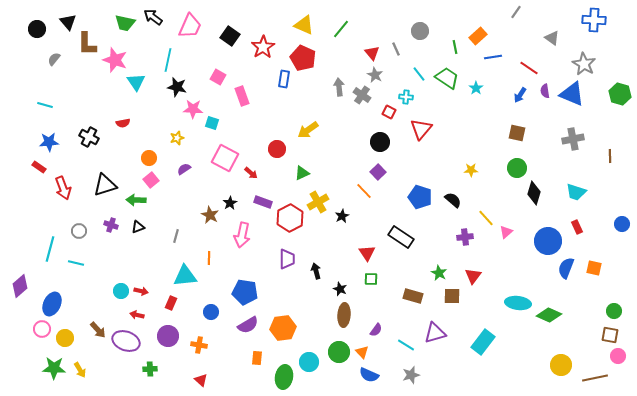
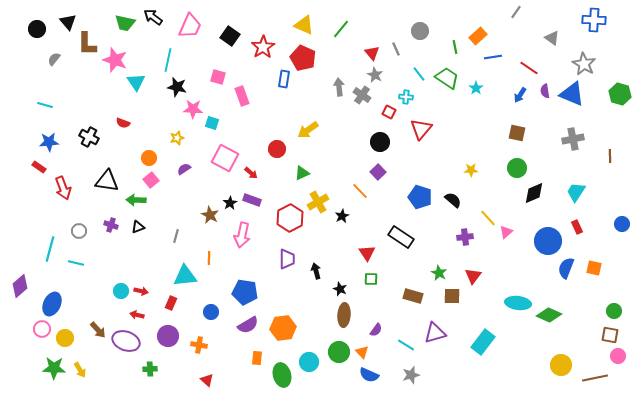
pink square at (218, 77): rotated 14 degrees counterclockwise
red semicircle at (123, 123): rotated 32 degrees clockwise
black triangle at (105, 185): moved 2 px right, 4 px up; rotated 25 degrees clockwise
orange line at (364, 191): moved 4 px left
cyan trapezoid at (576, 192): rotated 105 degrees clockwise
black diamond at (534, 193): rotated 50 degrees clockwise
purple rectangle at (263, 202): moved 11 px left, 2 px up
yellow line at (486, 218): moved 2 px right
green ellipse at (284, 377): moved 2 px left, 2 px up; rotated 25 degrees counterclockwise
red triangle at (201, 380): moved 6 px right
